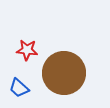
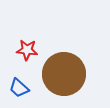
brown circle: moved 1 px down
